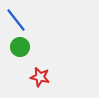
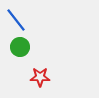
red star: rotated 12 degrees counterclockwise
